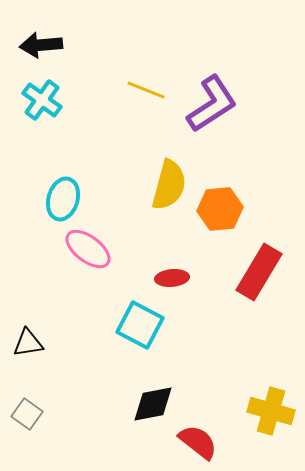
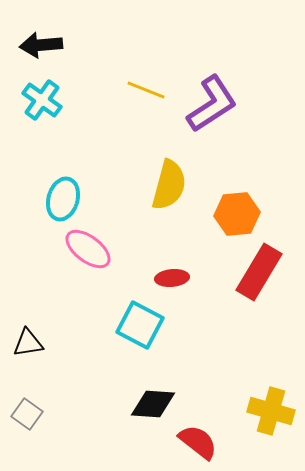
orange hexagon: moved 17 px right, 5 px down
black diamond: rotated 15 degrees clockwise
